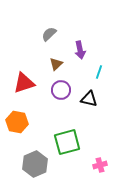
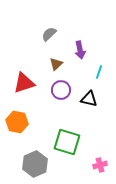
green square: rotated 32 degrees clockwise
